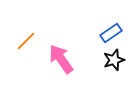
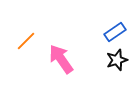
blue rectangle: moved 4 px right, 1 px up
black star: moved 3 px right
